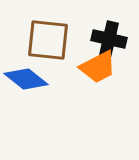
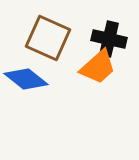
brown square: moved 2 px up; rotated 18 degrees clockwise
orange trapezoid: rotated 15 degrees counterclockwise
